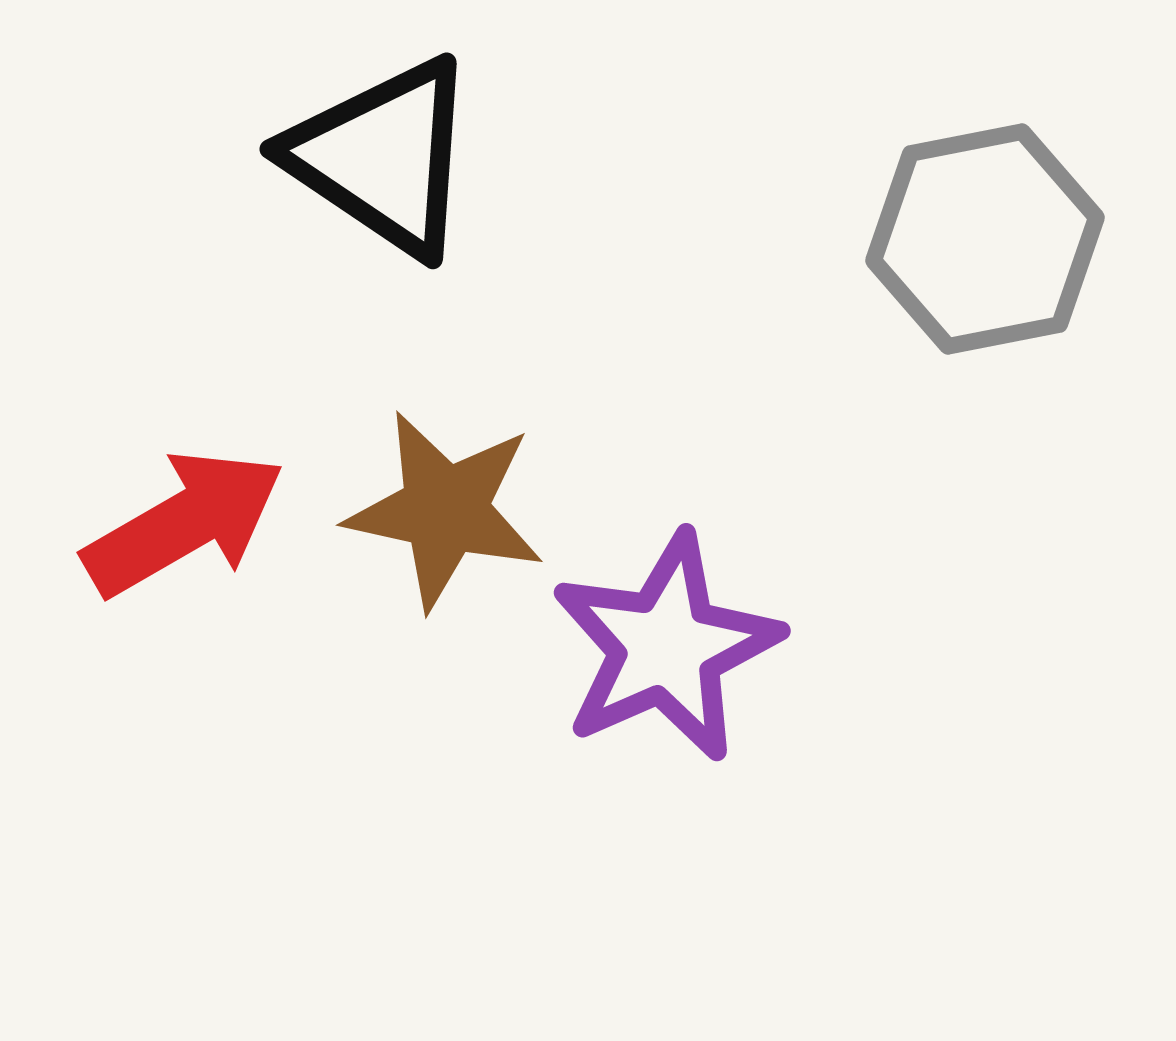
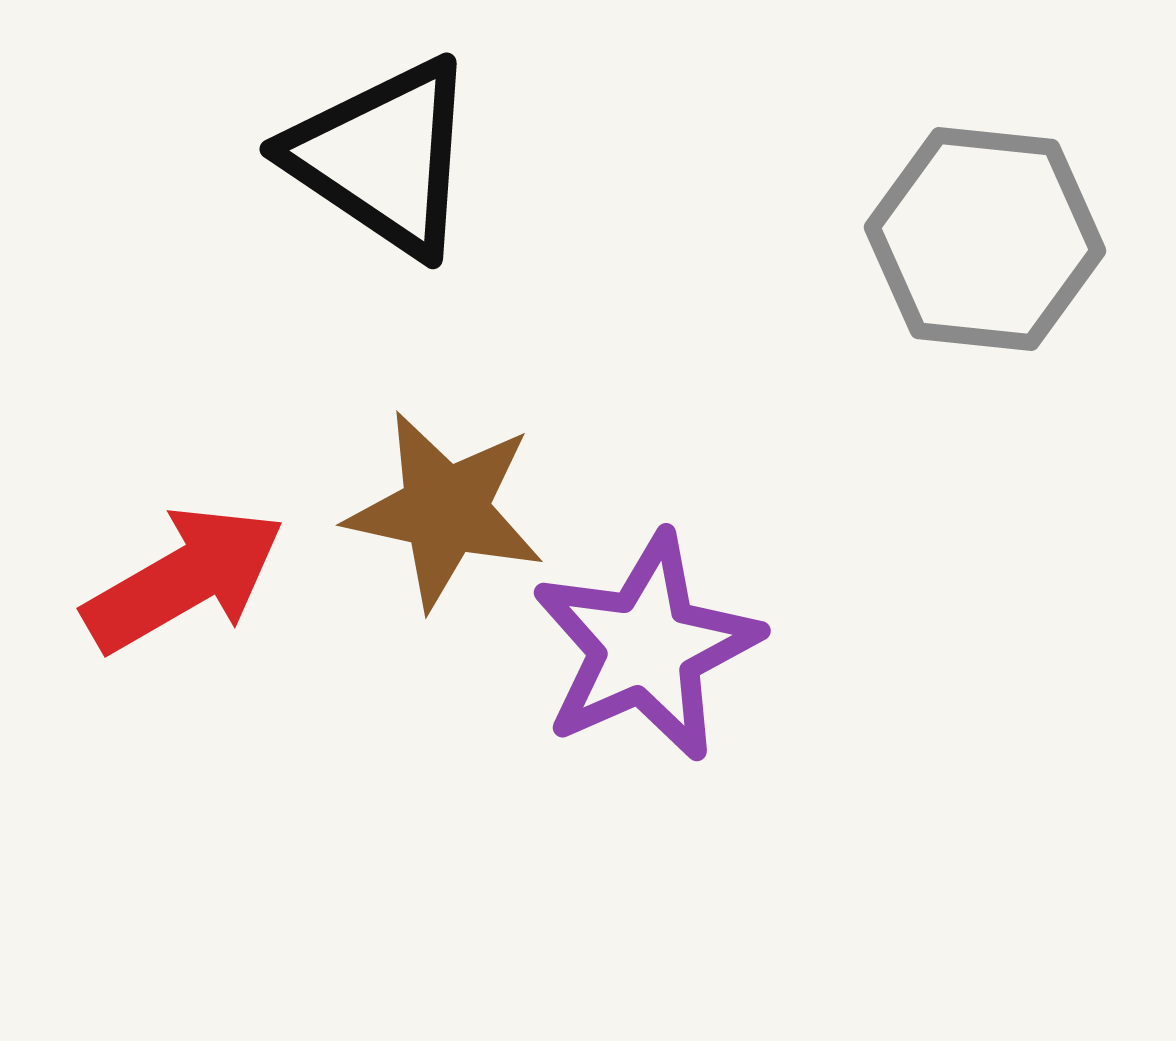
gray hexagon: rotated 17 degrees clockwise
red arrow: moved 56 px down
purple star: moved 20 px left
